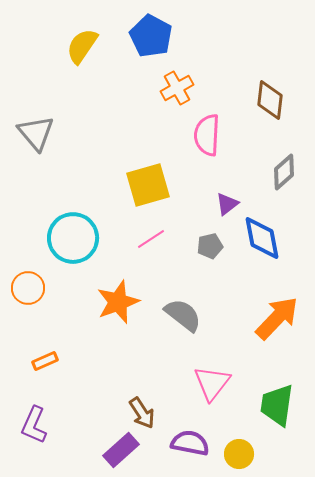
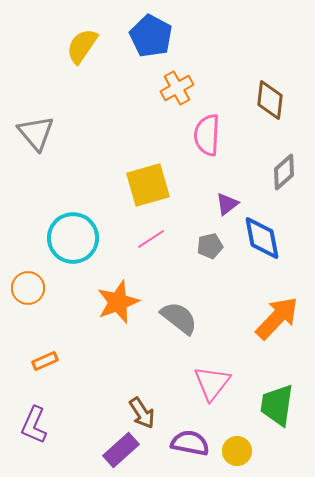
gray semicircle: moved 4 px left, 3 px down
yellow circle: moved 2 px left, 3 px up
